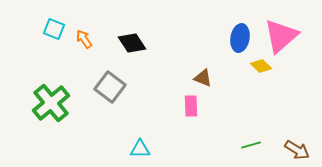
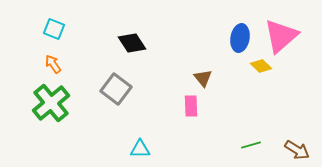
orange arrow: moved 31 px left, 25 px down
brown triangle: rotated 30 degrees clockwise
gray square: moved 6 px right, 2 px down
